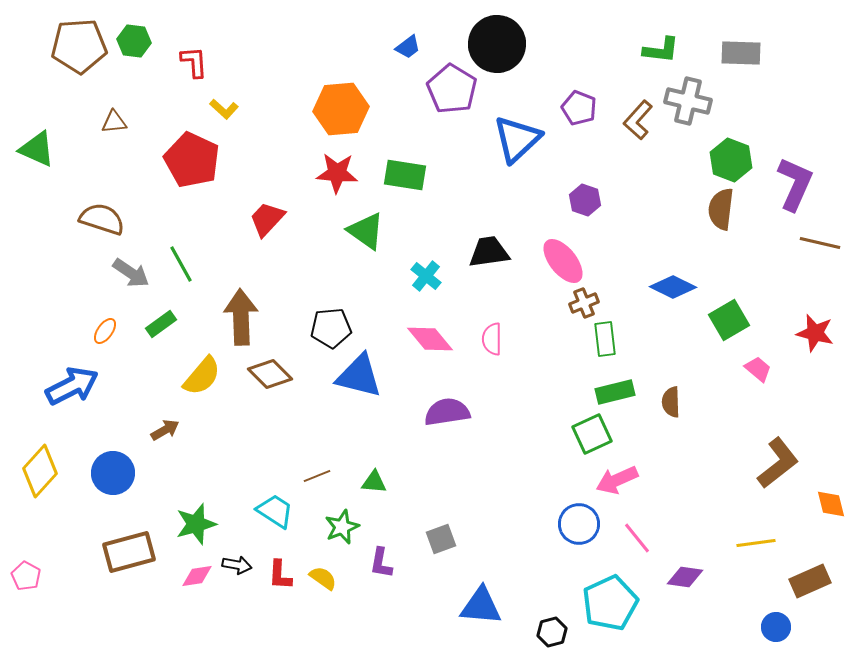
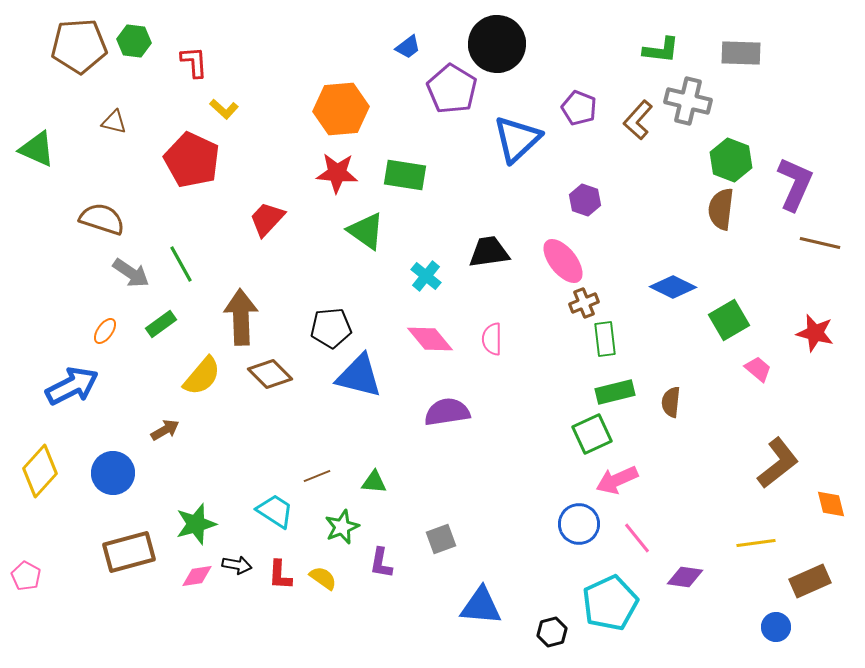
brown triangle at (114, 122): rotated 20 degrees clockwise
brown semicircle at (671, 402): rotated 8 degrees clockwise
